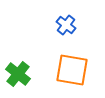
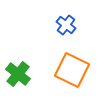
orange square: rotated 16 degrees clockwise
